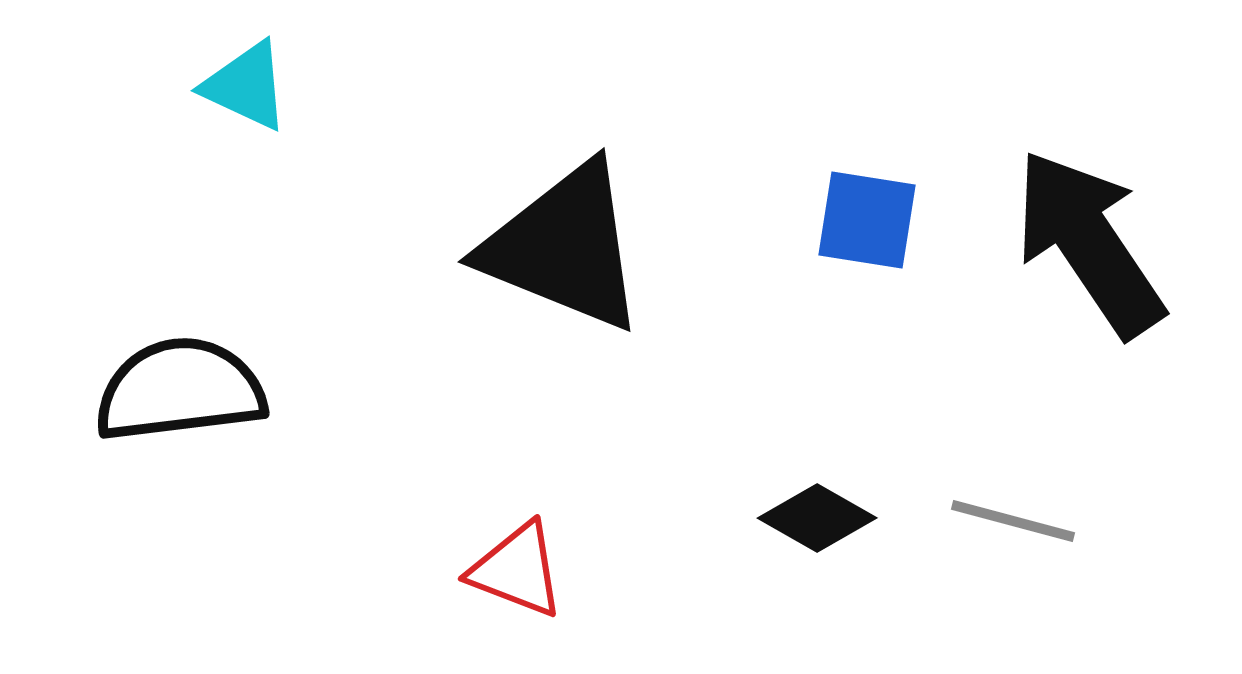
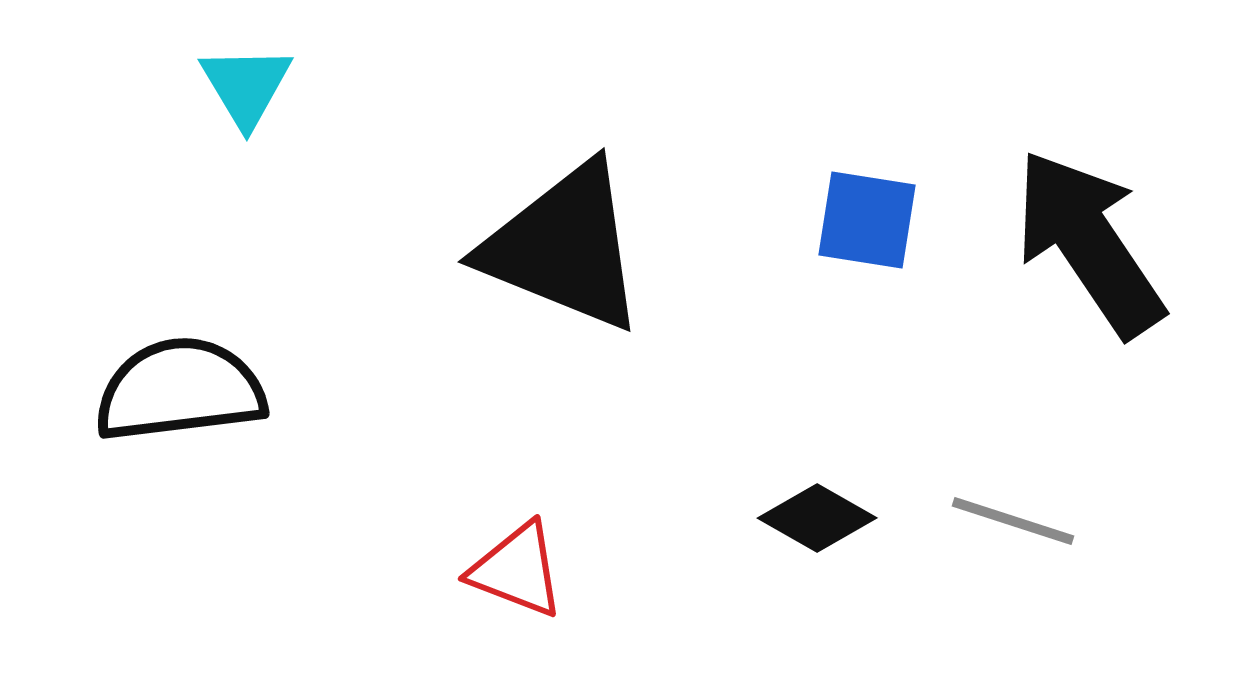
cyan triangle: rotated 34 degrees clockwise
gray line: rotated 3 degrees clockwise
